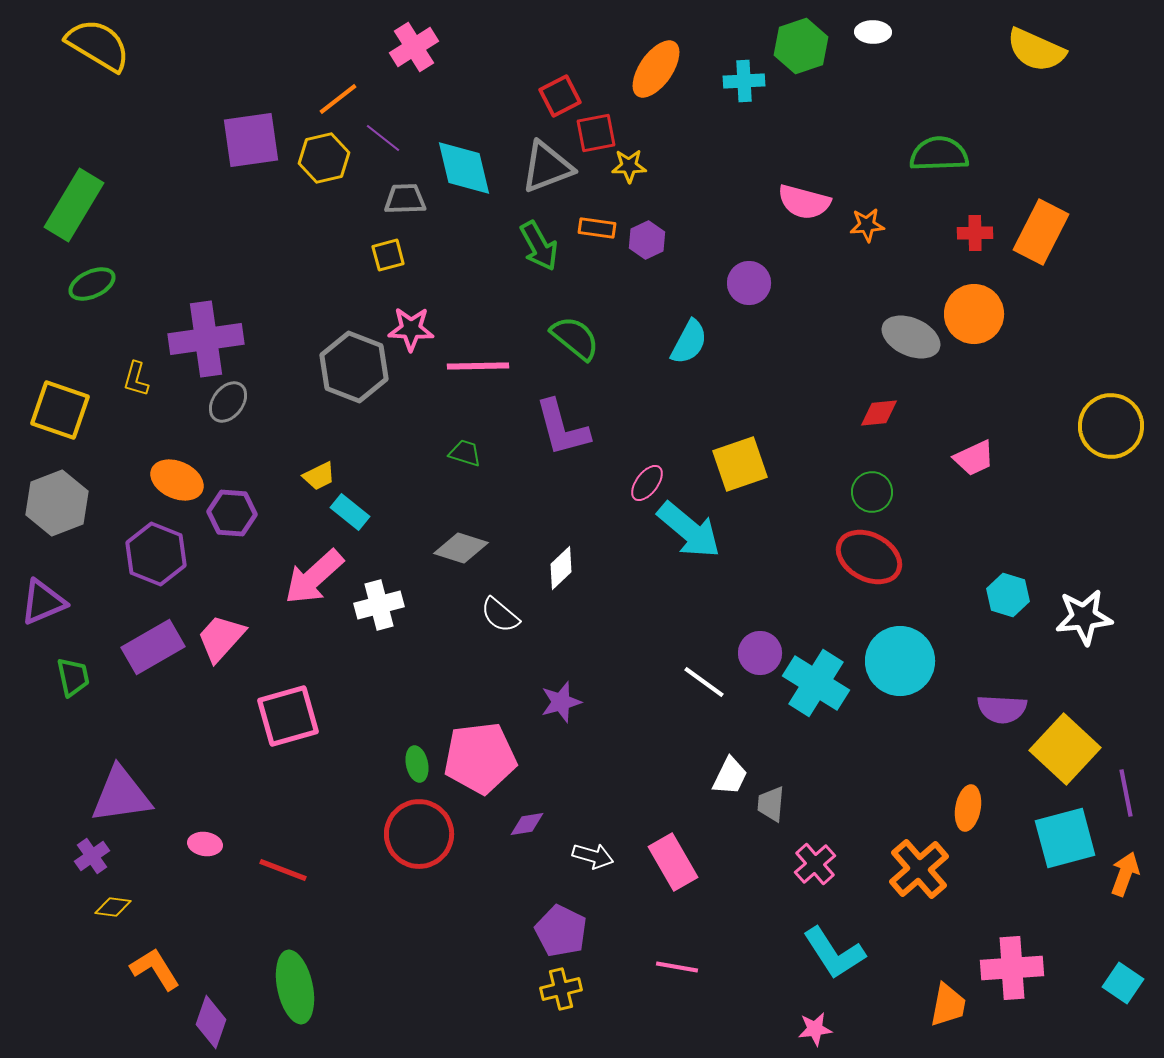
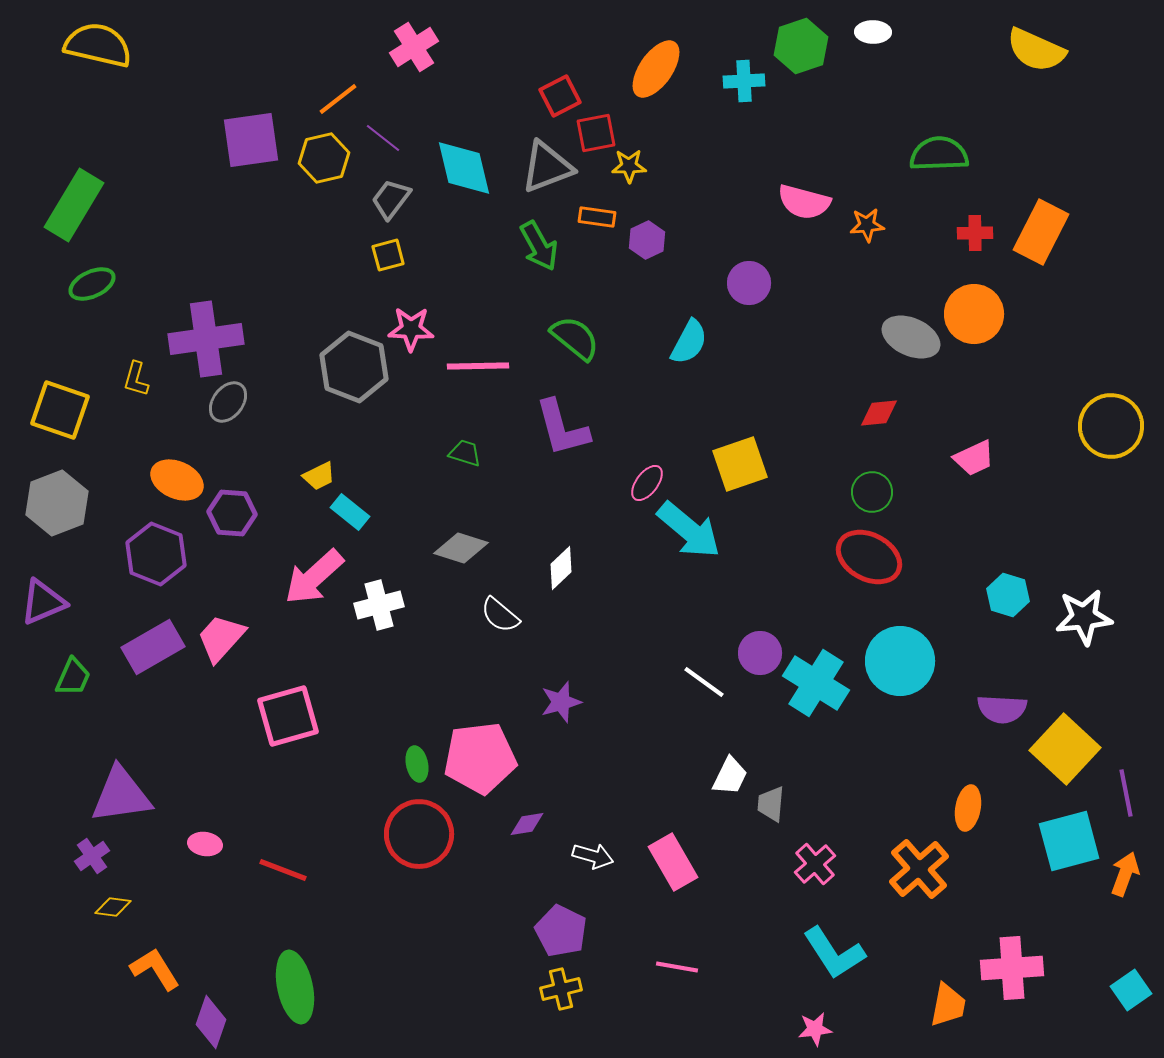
yellow semicircle at (98, 45): rotated 18 degrees counterclockwise
gray trapezoid at (405, 199): moved 14 px left; rotated 51 degrees counterclockwise
orange rectangle at (597, 228): moved 11 px up
green trapezoid at (73, 677): rotated 36 degrees clockwise
cyan square at (1065, 838): moved 4 px right, 3 px down
cyan square at (1123, 983): moved 8 px right, 7 px down; rotated 21 degrees clockwise
